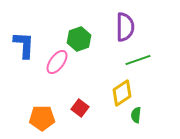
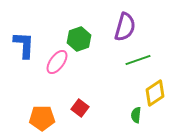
purple semicircle: rotated 16 degrees clockwise
yellow diamond: moved 33 px right
